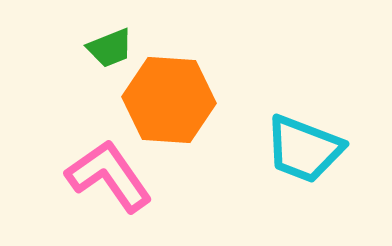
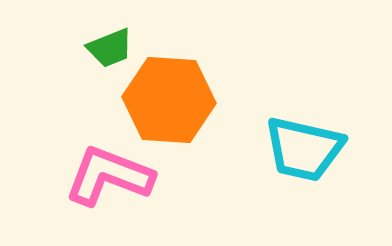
cyan trapezoid: rotated 8 degrees counterclockwise
pink L-shape: rotated 34 degrees counterclockwise
